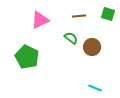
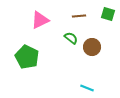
cyan line: moved 8 px left
